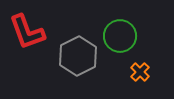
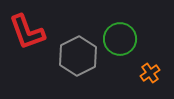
green circle: moved 3 px down
orange cross: moved 10 px right, 1 px down; rotated 12 degrees clockwise
